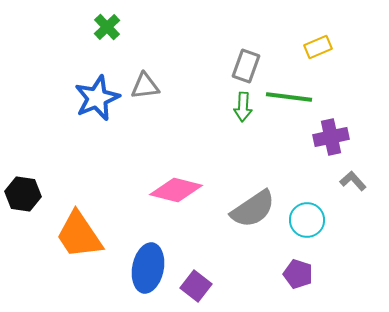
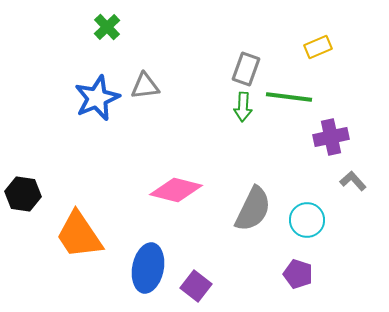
gray rectangle: moved 3 px down
gray semicircle: rotated 30 degrees counterclockwise
